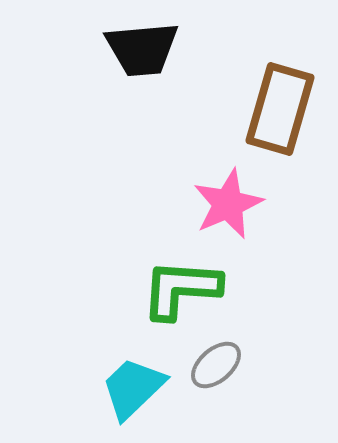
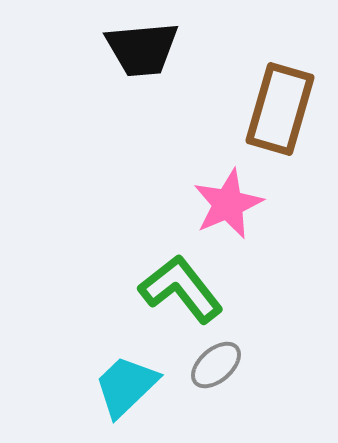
green L-shape: rotated 48 degrees clockwise
cyan trapezoid: moved 7 px left, 2 px up
